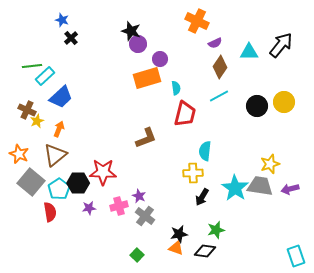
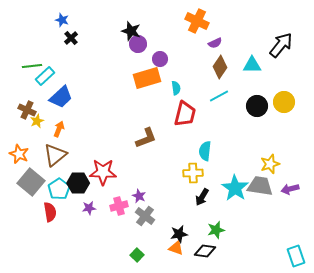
cyan triangle at (249, 52): moved 3 px right, 13 px down
